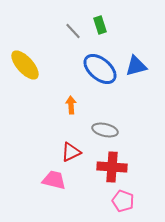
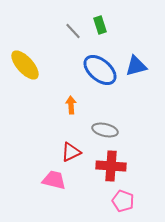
blue ellipse: moved 1 px down
red cross: moved 1 px left, 1 px up
